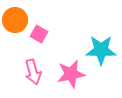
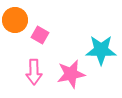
pink square: moved 1 px right, 1 px down
pink arrow: moved 1 px right; rotated 15 degrees clockwise
